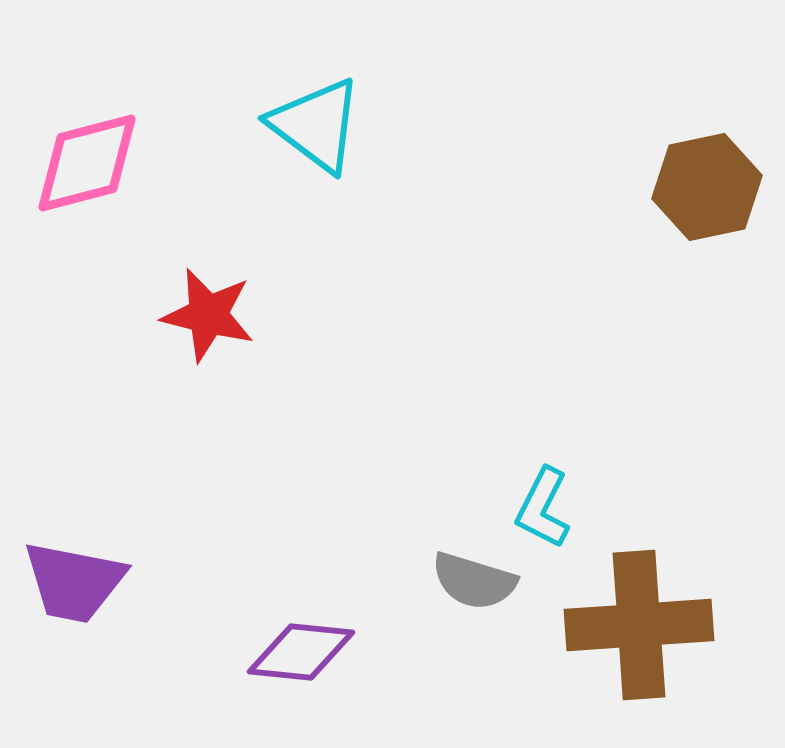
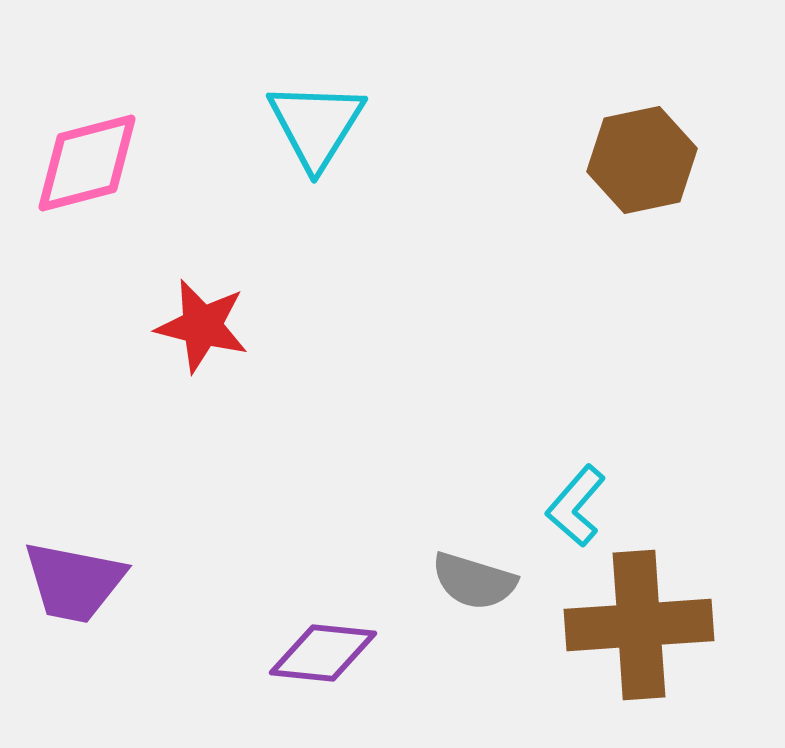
cyan triangle: rotated 25 degrees clockwise
brown hexagon: moved 65 px left, 27 px up
red star: moved 6 px left, 11 px down
cyan L-shape: moved 33 px right, 2 px up; rotated 14 degrees clockwise
purple diamond: moved 22 px right, 1 px down
